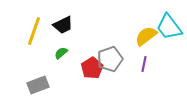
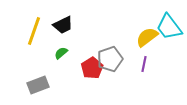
yellow semicircle: moved 1 px right, 1 px down
